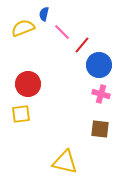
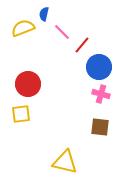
blue circle: moved 2 px down
brown square: moved 2 px up
